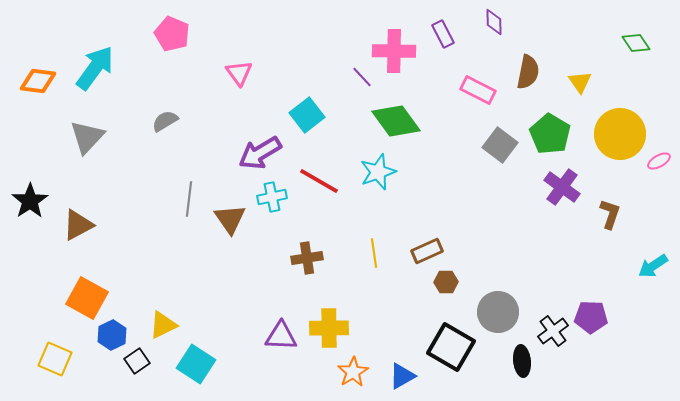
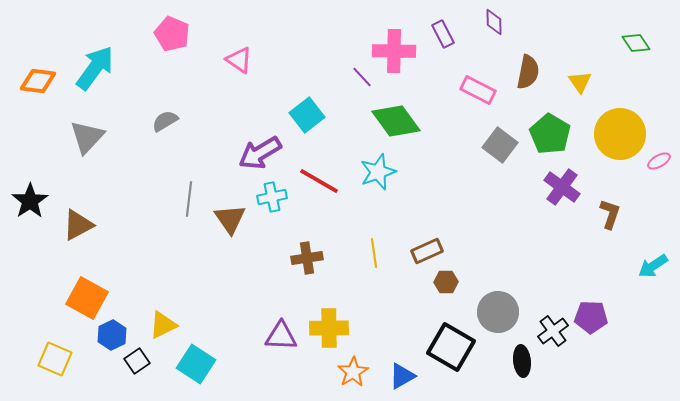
pink triangle at (239, 73): moved 13 px up; rotated 20 degrees counterclockwise
